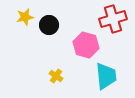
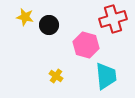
yellow star: rotated 24 degrees clockwise
